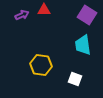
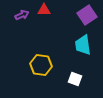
purple square: rotated 24 degrees clockwise
